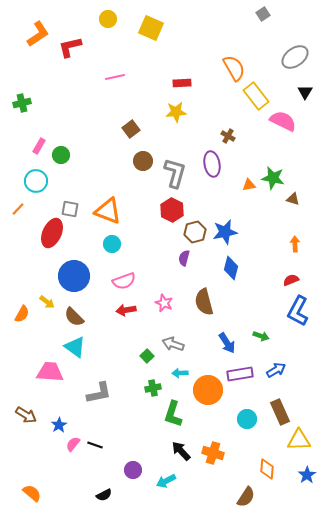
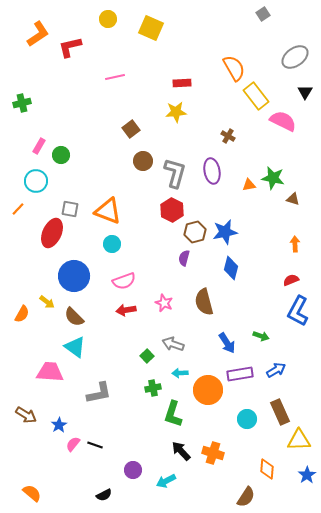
purple ellipse at (212, 164): moved 7 px down
